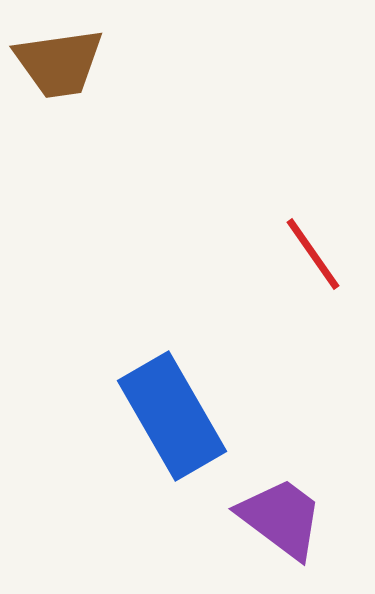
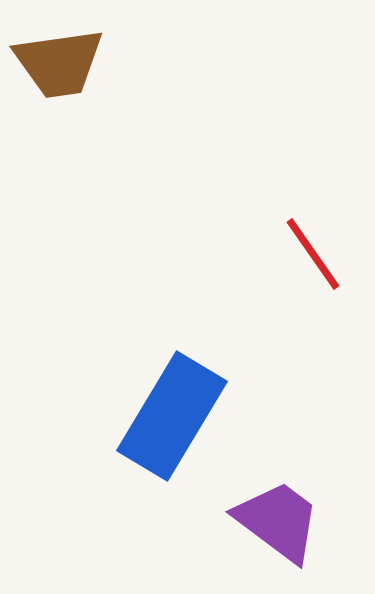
blue rectangle: rotated 61 degrees clockwise
purple trapezoid: moved 3 px left, 3 px down
